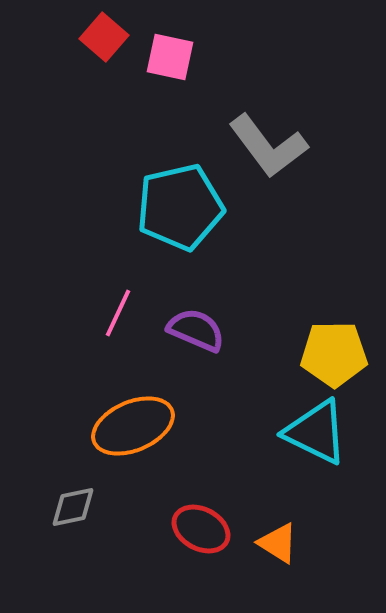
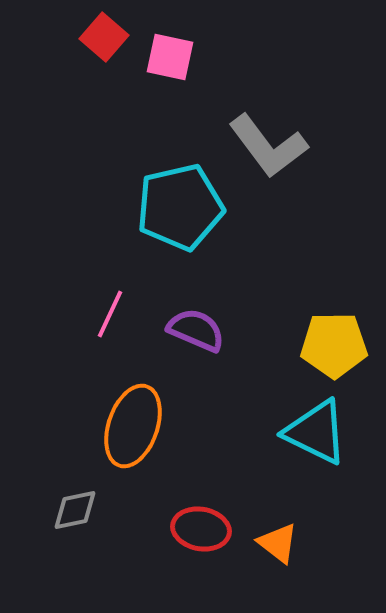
pink line: moved 8 px left, 1 px down
yellow pentagon: moved 9 px up
orange ellipse: rotated 48 degrees counterclockwise
gray diamond: moved 2 px right, 3 px down
red ellipse: rotated 18 degrees counterclockwise
orange triangle: rotated 6 degrees clockwise
